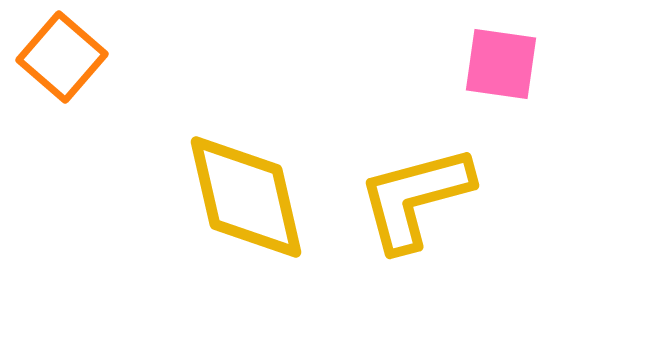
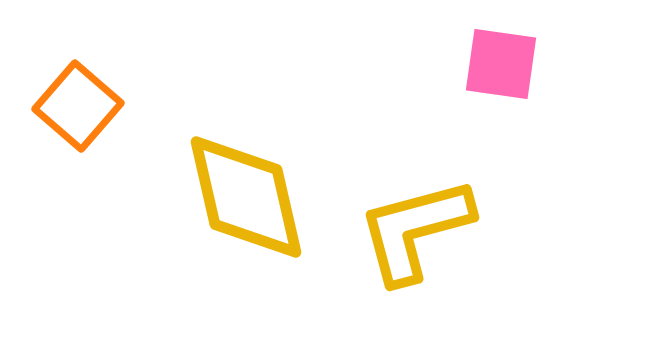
orange square: moved 16 px right, 49 px down
yellow L-shape: moved 32 px down
